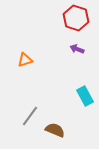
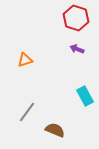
gray line: moved 3 px left, 4 px up
